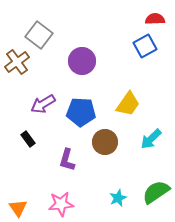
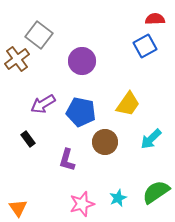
brown cross: moved 3 px up
blue pentagon: rotated 8 degrees clockwise
pink star: moved 21 px right; rotated 10 degrees counterclockwise
